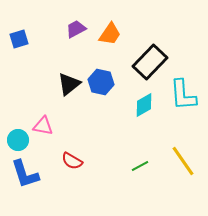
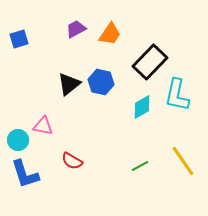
cyan L-shape: moved 6 px left; rotated 16 degrees clockwise
cyan diamond: moved 2 px left, 2 px down
